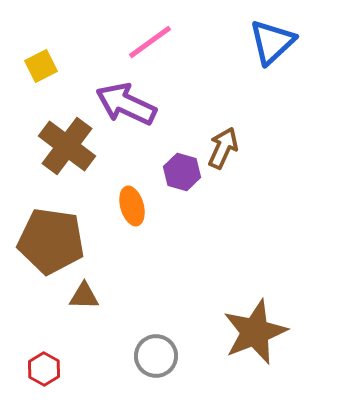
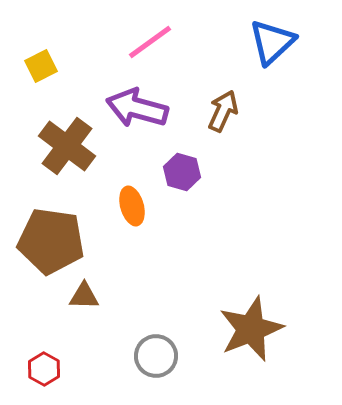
purple arrow: moved 11 px right, 4 px down; rotated 10 degrees counterclockwise
brown arrow: moved 37 px up
brown star: moved 4 px left, 3 px up
